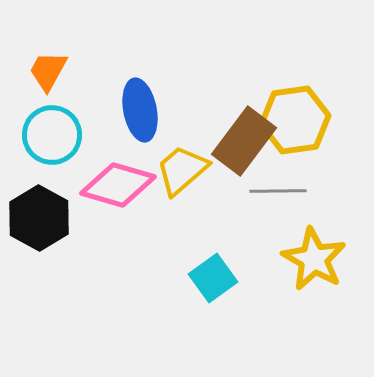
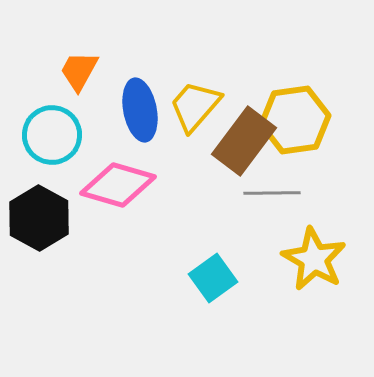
orange trapezoid: moved 31 px right
yellow trapezoid: moved 13 px right, 64 px up; rotated 8 degrees counterclockwise
gray line: moved 6 px left, 2 px down
